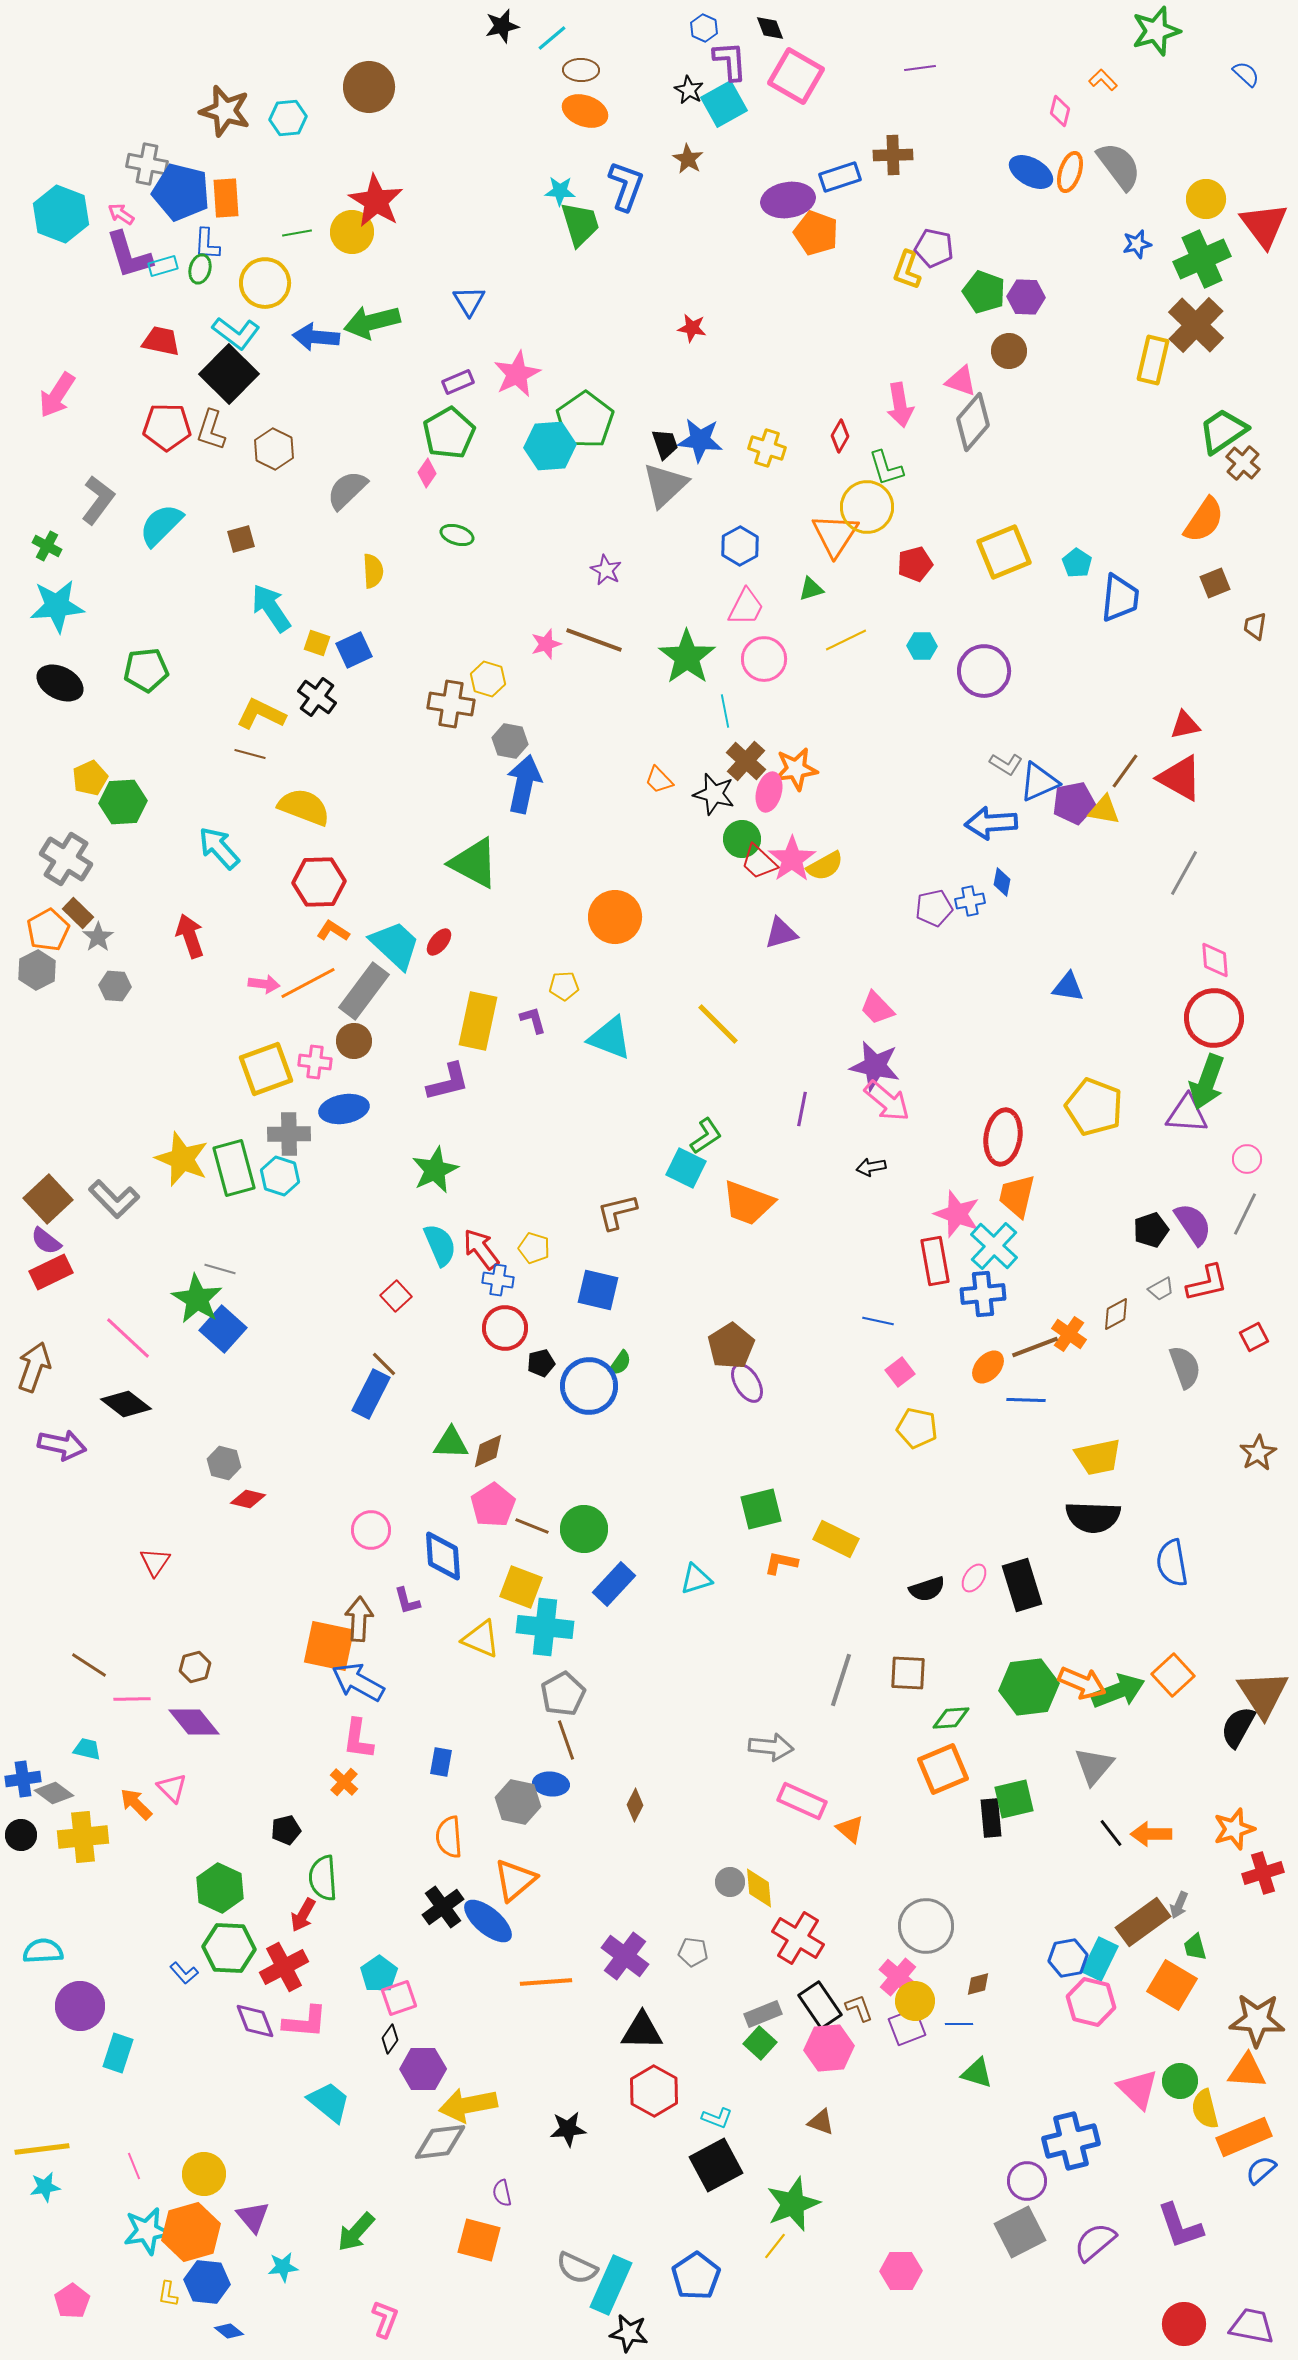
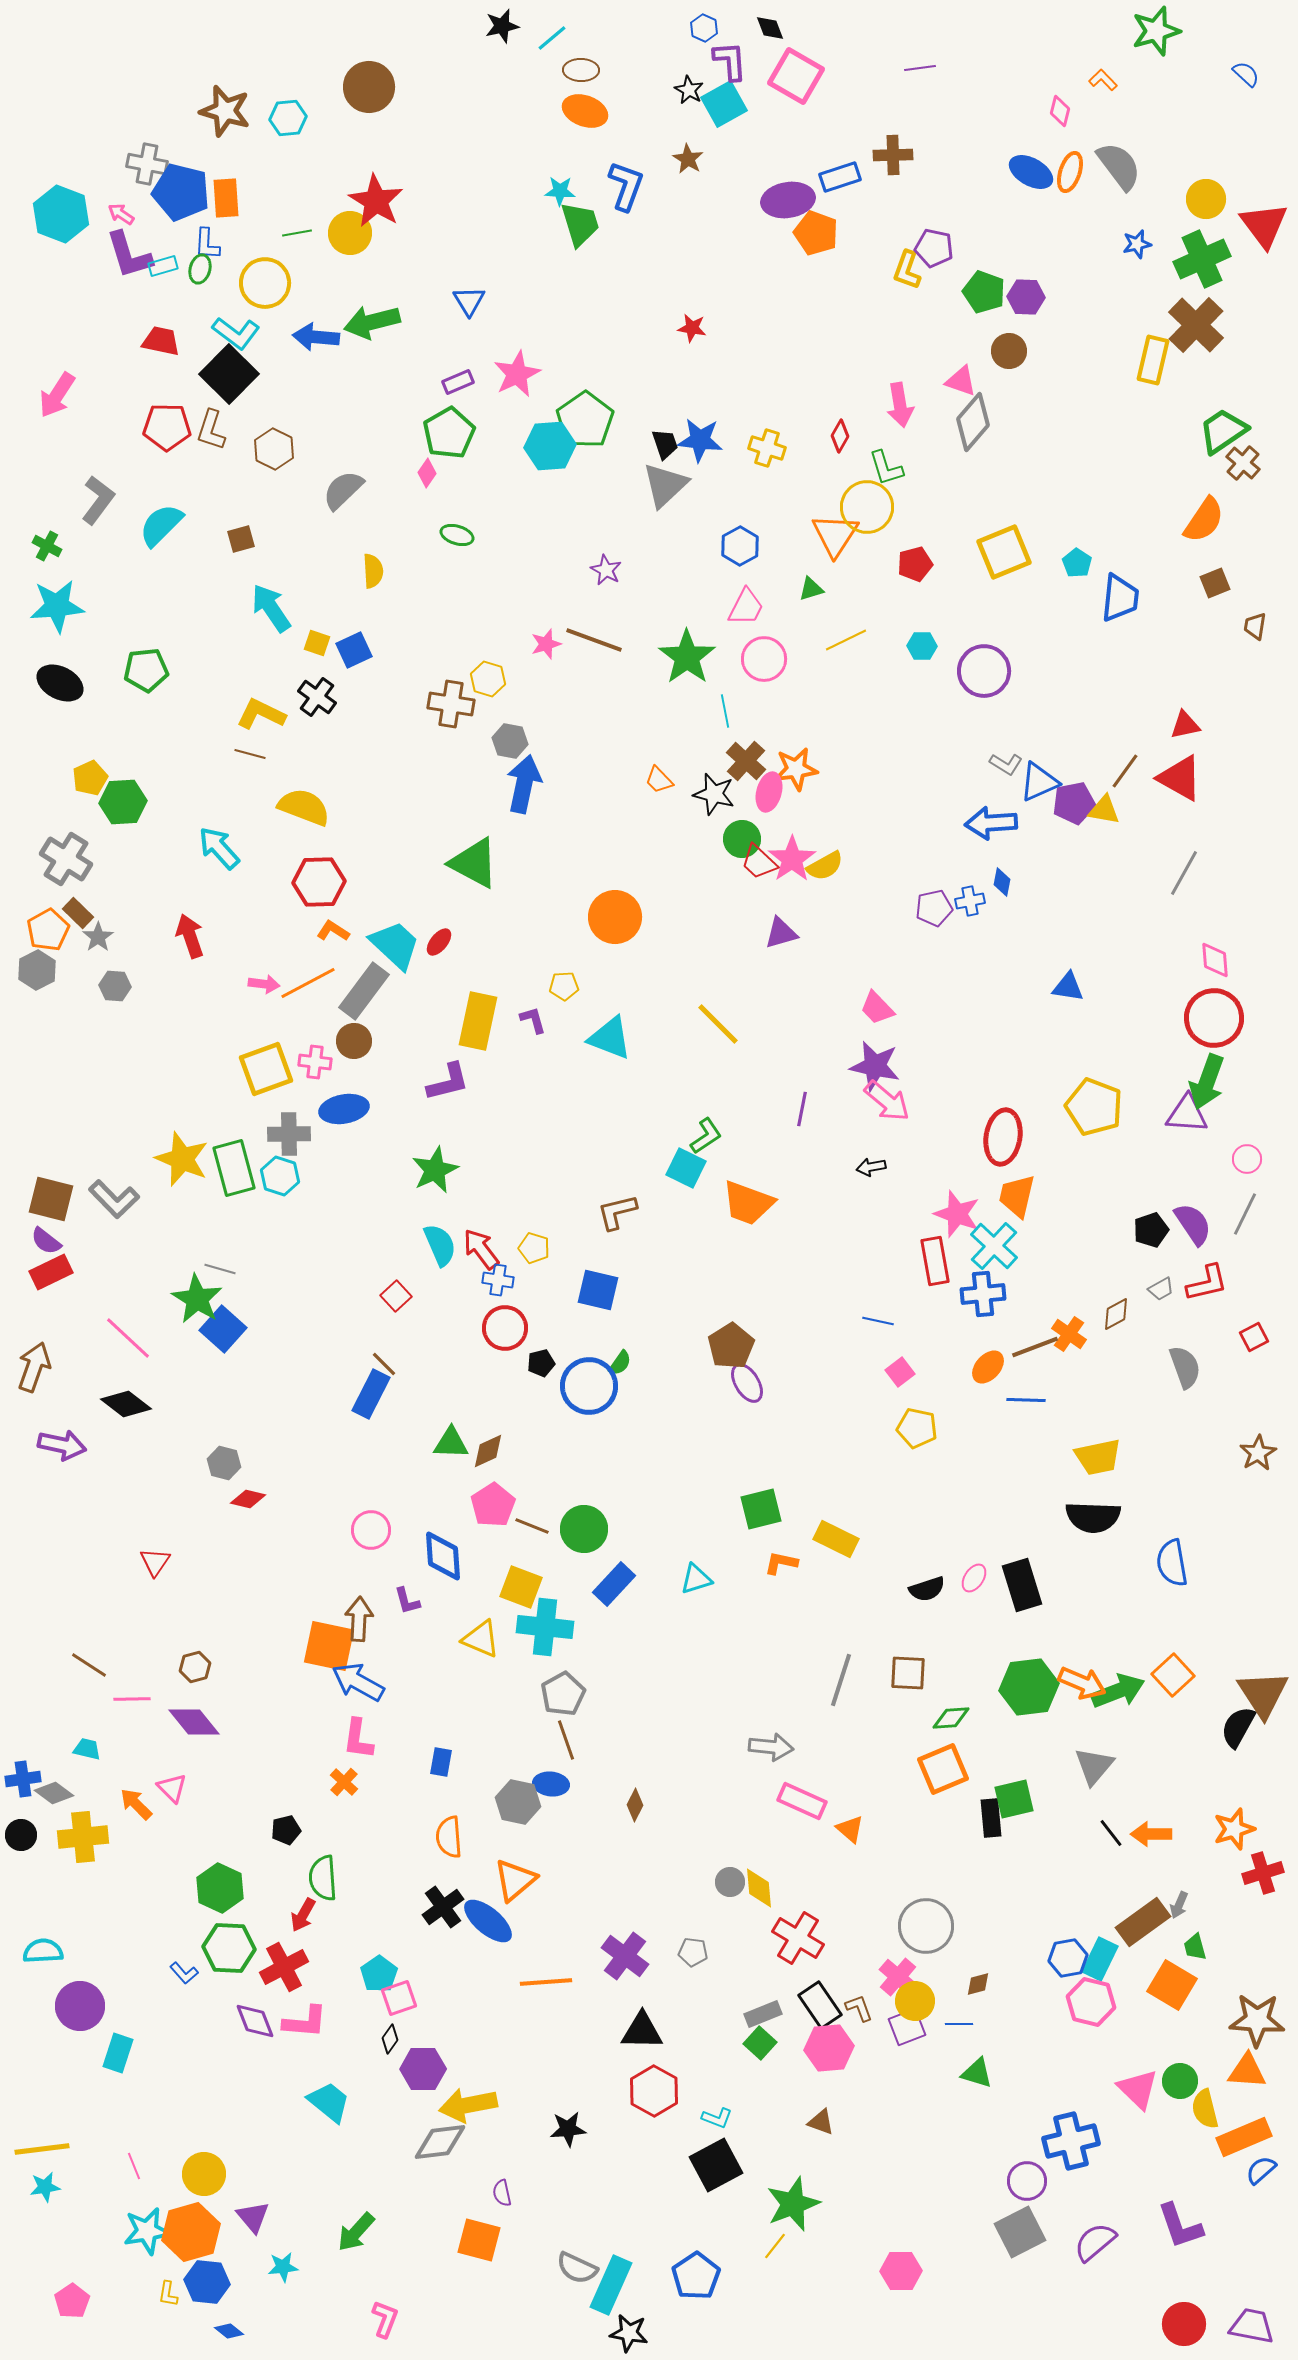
yellow circle at (352, 232): moved 2 px left, 1 px down
gray semicircle at (347, 490): moved 4 px left
brown square at (48, 1199): moved 3 px right; rotated 33 degrees counterclockwise
